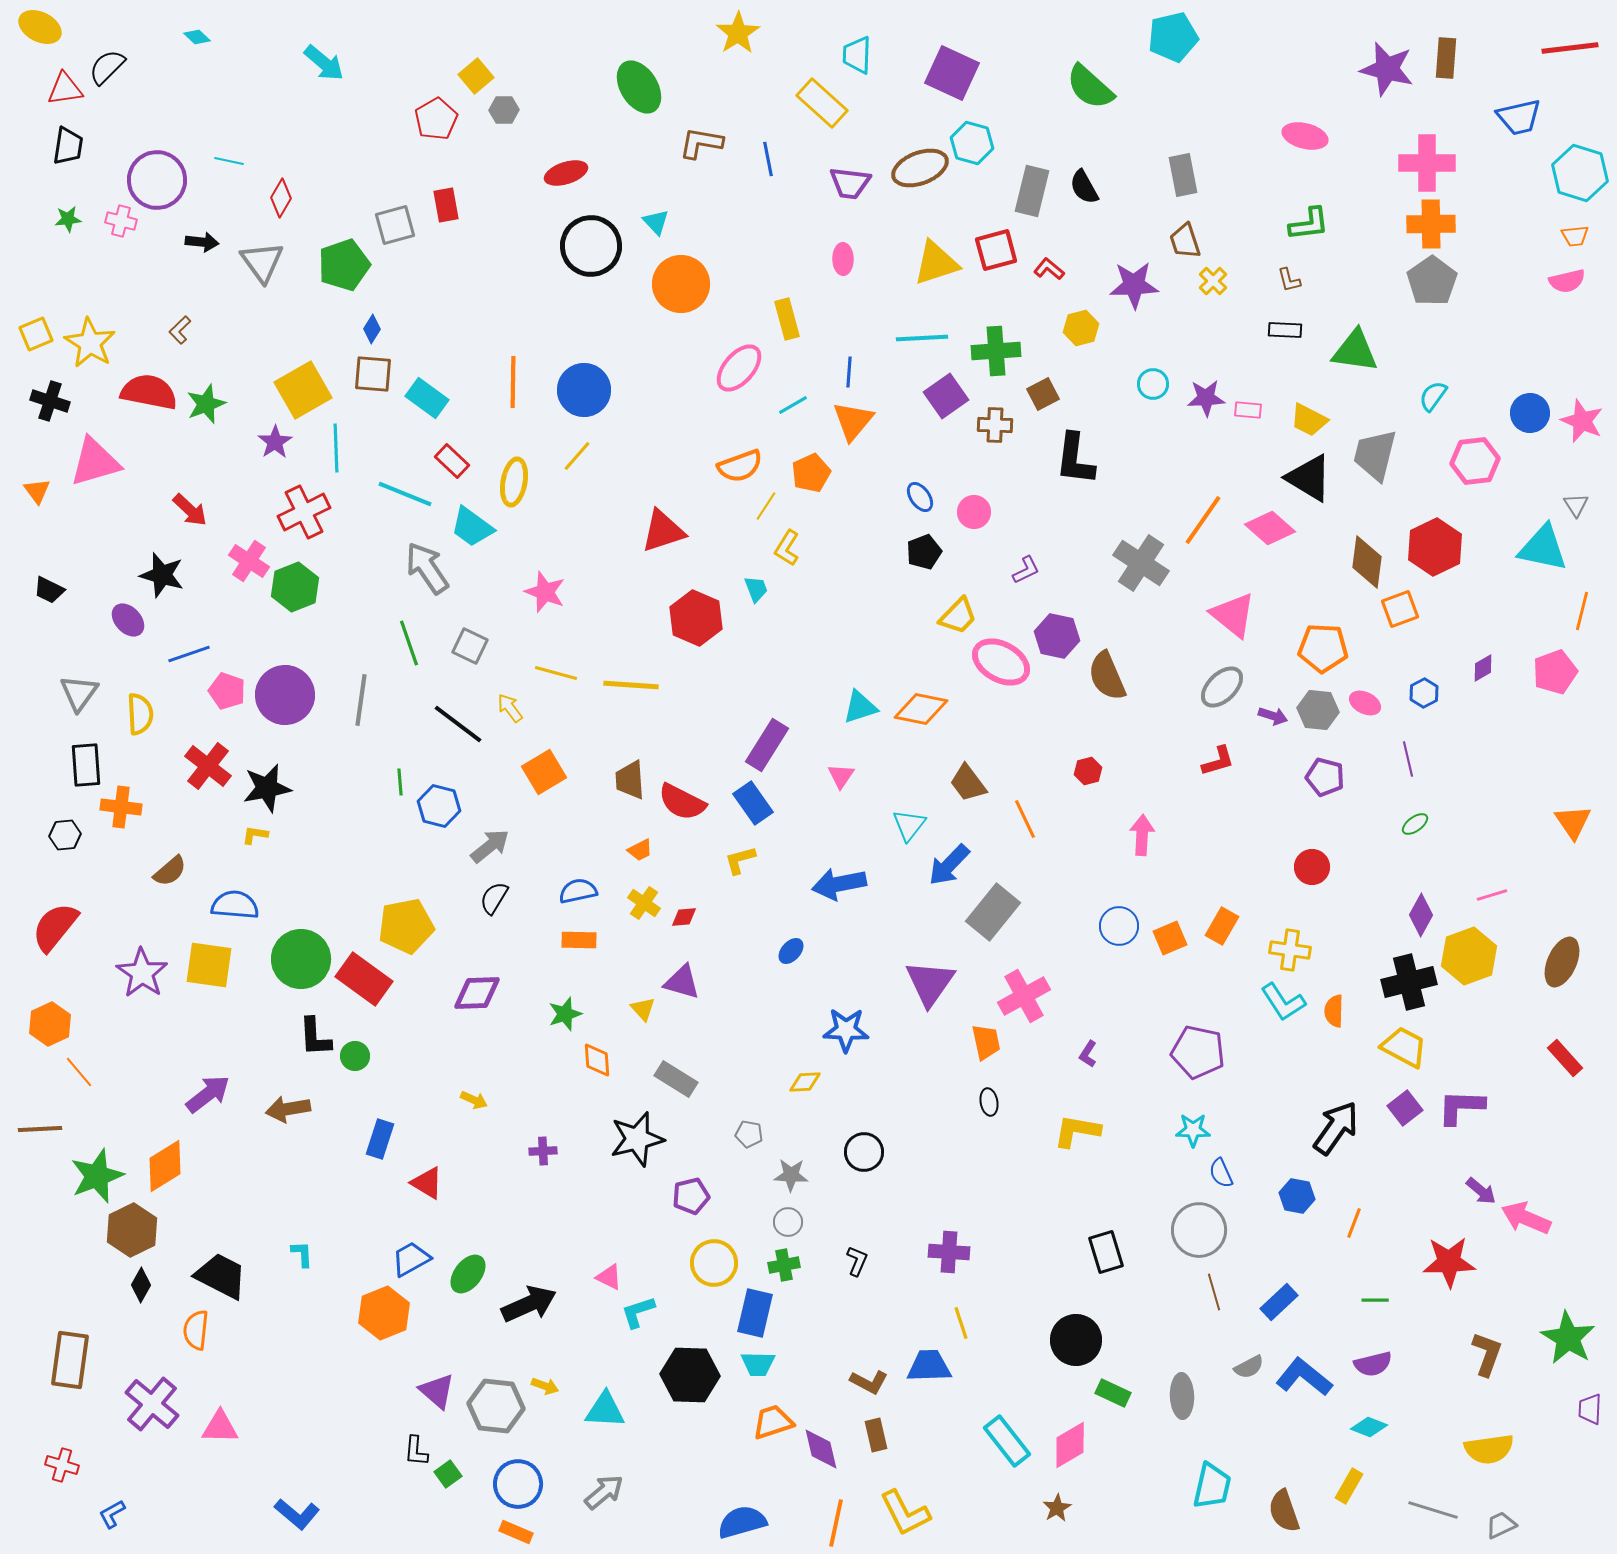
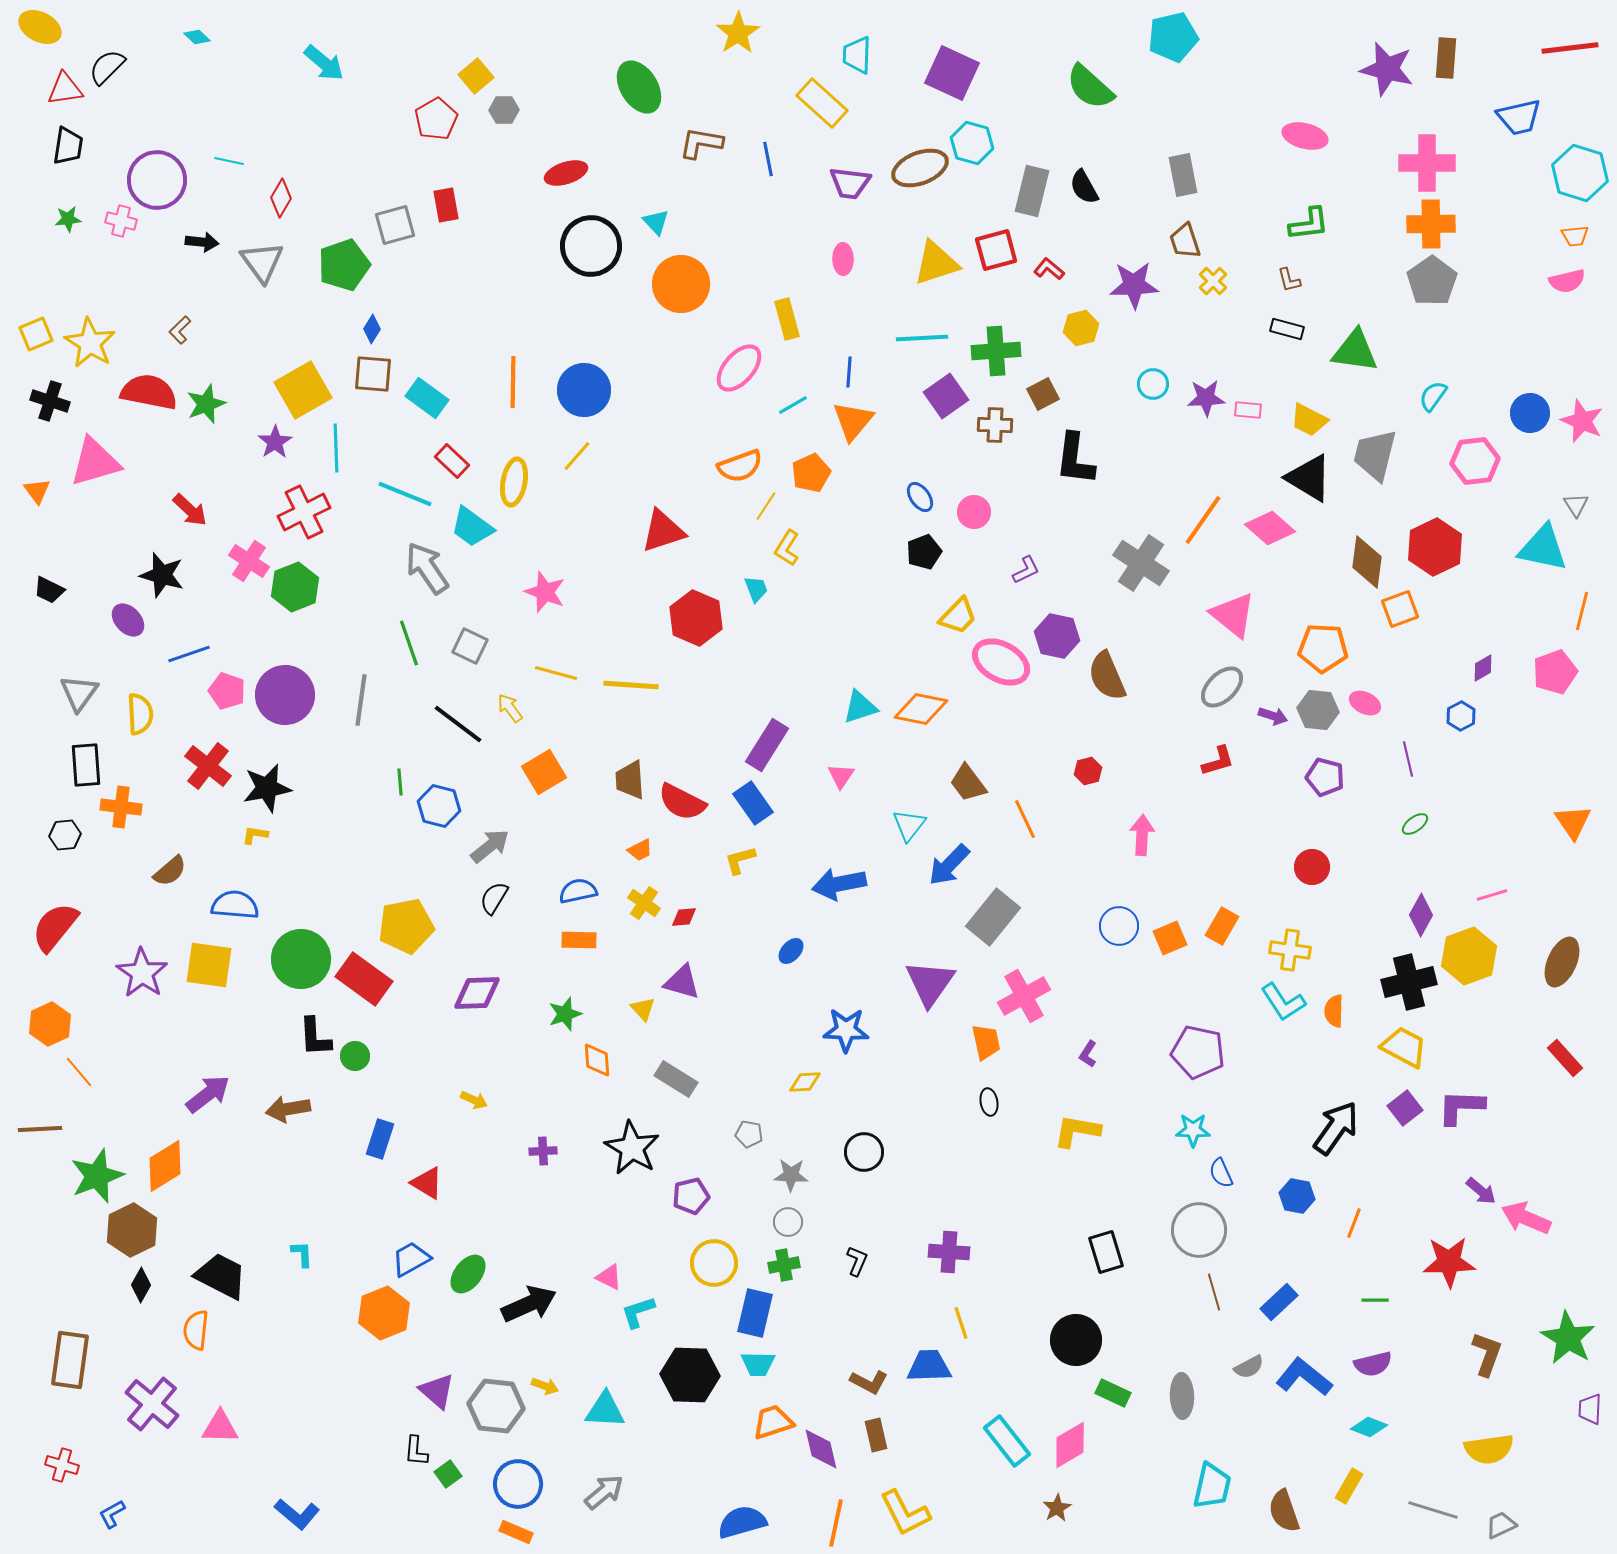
black rectangle at (1285, 330): moved 2 px right, 1 px up; rotated 12 degrees clockwise
blue hexagon at (1424, 693): moved 37 px right, 23 px down
gray rectangle at (993, 912): moved 5 px down
black star at (637, 1139): moved 5 px left, 9 px down; rotated 28 degrees counterclockwise
